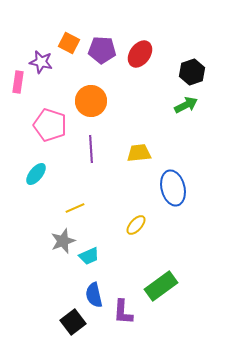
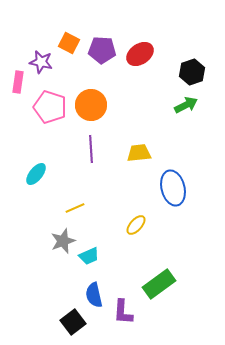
red ellipse: rotated 20 degrees clockwise
orange circle: moved 4 px down
pink pentagon: moved 18 px up
green rectangle: moved 2 px left, 2 px up
